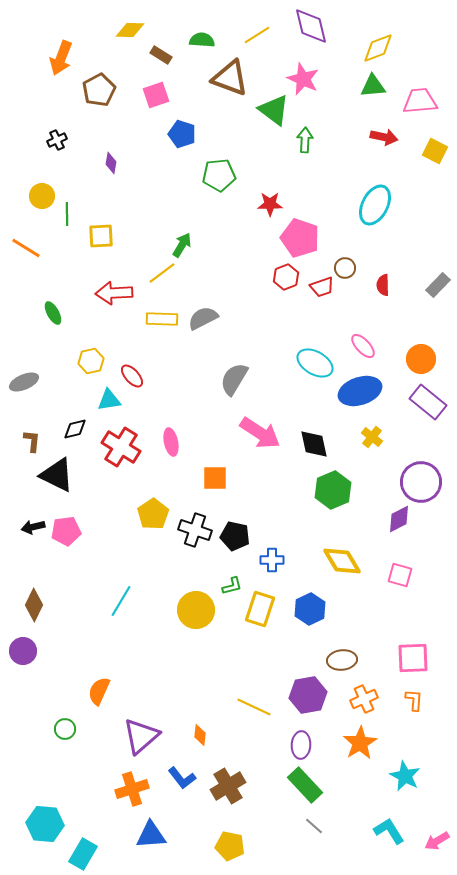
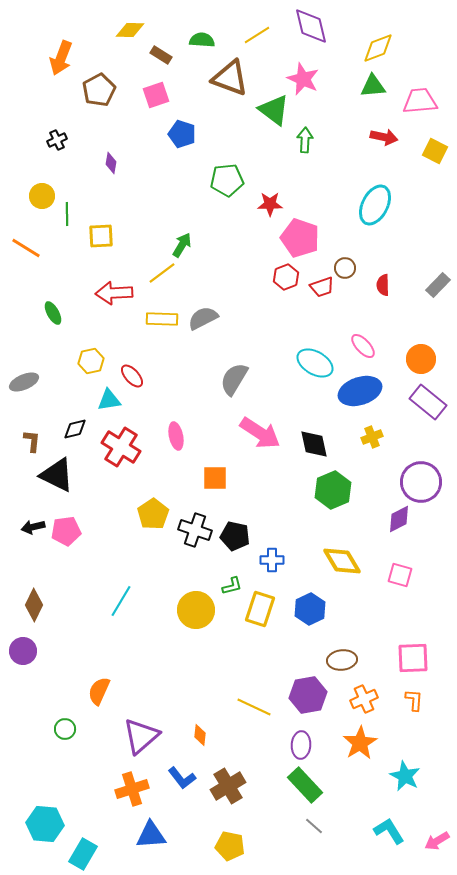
green pentagon at (219, 175): moved 8 px right, 5 px down
yellow cross at (372, 437): rotated 30 degrees clockwise
pink ellipse at (171, 442): moved 5 px right, 6 px up
